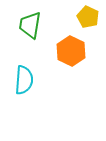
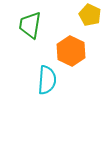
yellow pentagon: moved 2 px right, 2 px up
cyan semicircle: moved 23 px right
